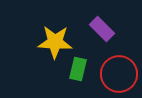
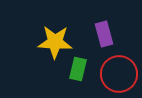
purple rectangle: moved 2 px right, 5 px down; rotated 30 degrees clockwise
